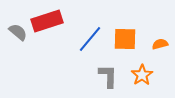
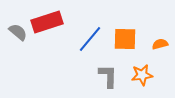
red rectangle: moved 1 px down
orange star: rotated 25 degrees clockwise
